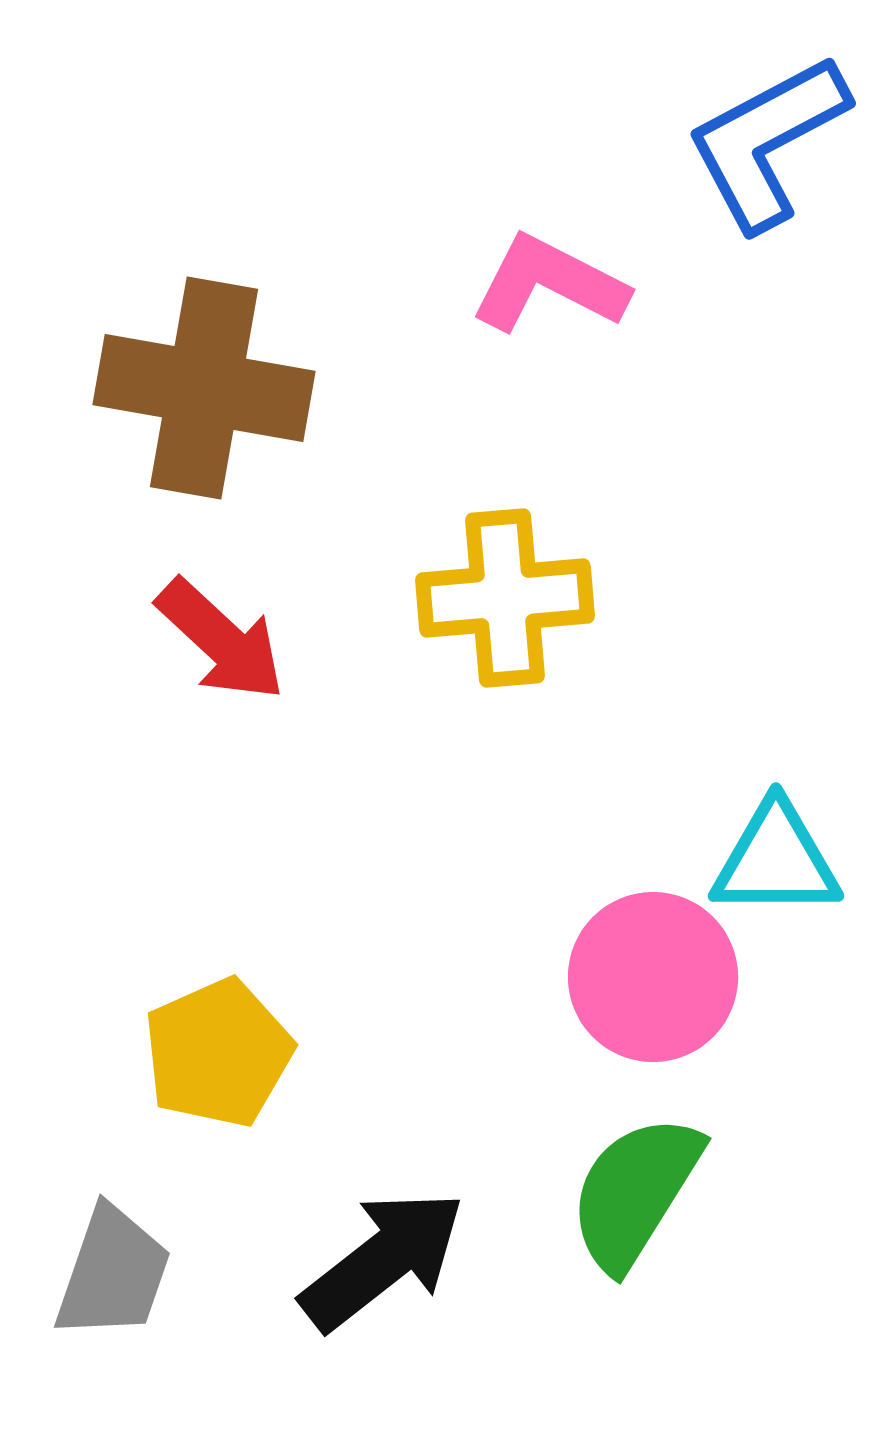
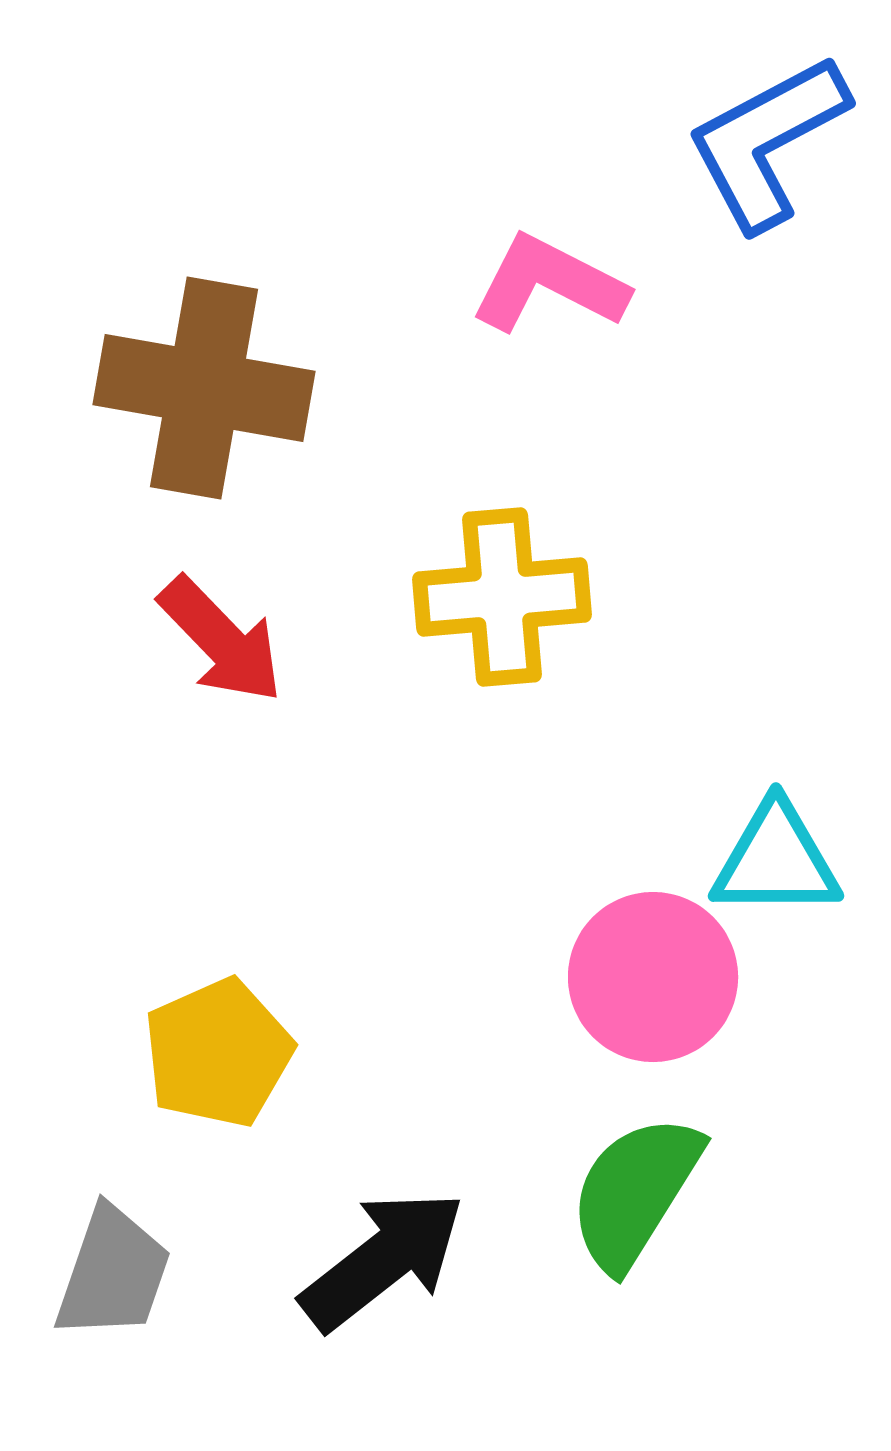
yellow cross: moved 3 px left, 1 px up
red arrow: rotated 3 degrees clockwise
